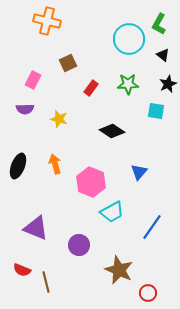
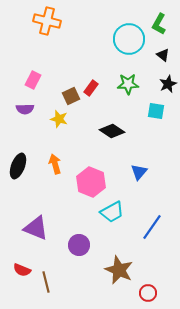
brown square: moved 3 px right, 33 px down
